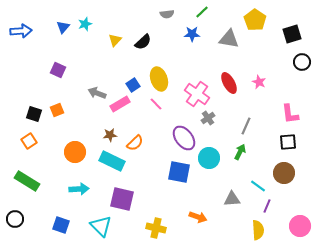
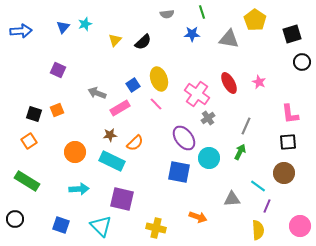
green line at (202, 12): rotated 64 degrees counterclockwise
pink rectangle at (120, 104): moved 4 px down
